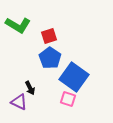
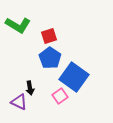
black arrow: rotated 16 degrees clockwise
pink square: moved 8 px left, 3 px up; rotated 35 degrees clockwise
